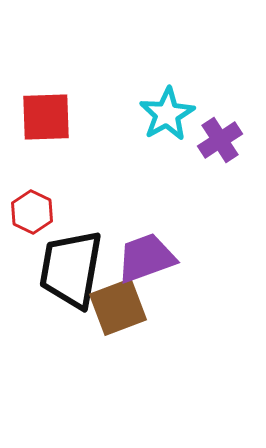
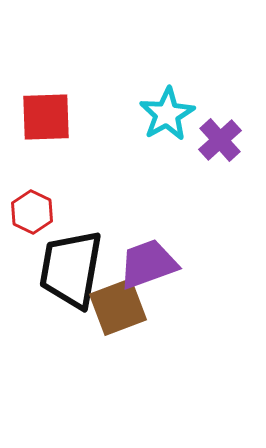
purple cross: rotated 9 degrees counterclockwise
purple trapezoid: moved 2 px right, 6 px down
